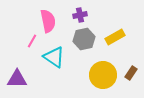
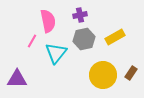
cyan triangle: moved 2 px right, 4 px up; rotated 35 degrees clockwise
